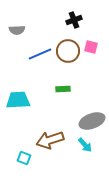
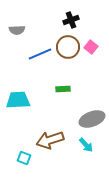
black cross: moved 3 px left
pink square: rotated 24 degrees clockwise
brown circle: moved 4 px up
gray ellipse: moved 2 px up
cyan arrow: moved 1 px right
